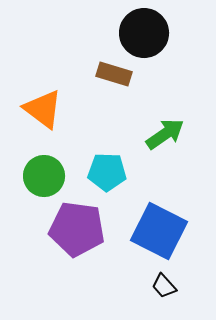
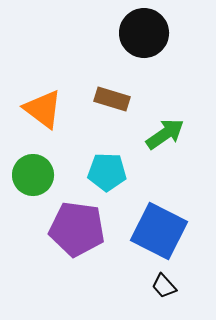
brown rectangle: moved 2 px left, 25 px down
green circle: moved 11 px left, 1 px up
